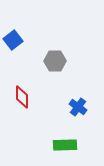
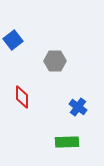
green rectangle: moved 2 px right, 3 px up
